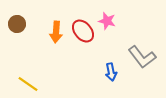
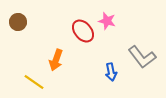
brown circle: moved 1 px right, 2 px up
orange arrow: moved 28 px down; rotated 15 degrees clockwise
yellow line: moved 6 px right, 2 px up
